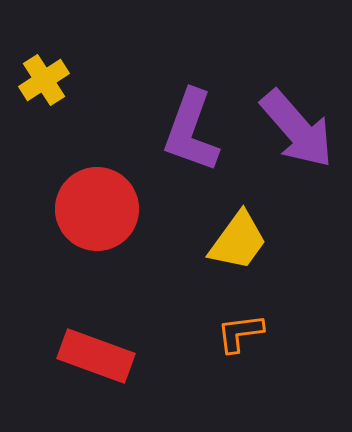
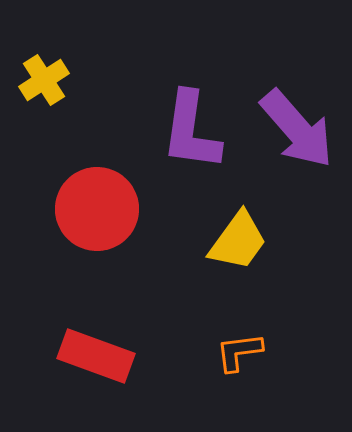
purple L-shape: rotated 12 degrees counterclockwise
orange L-shape: moved 1 px left, 19 px down
